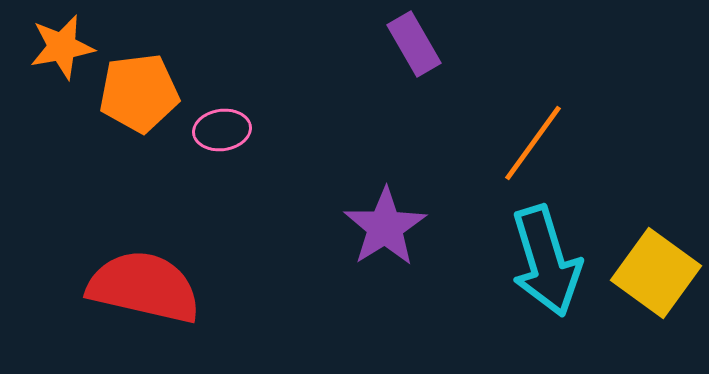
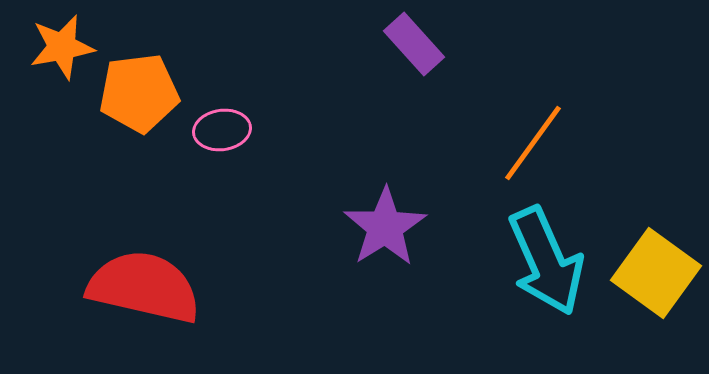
purple rectangle: rotated 12 degrees counterclockwise
cyan arrow: rotated 7 degrees counterclockwise
